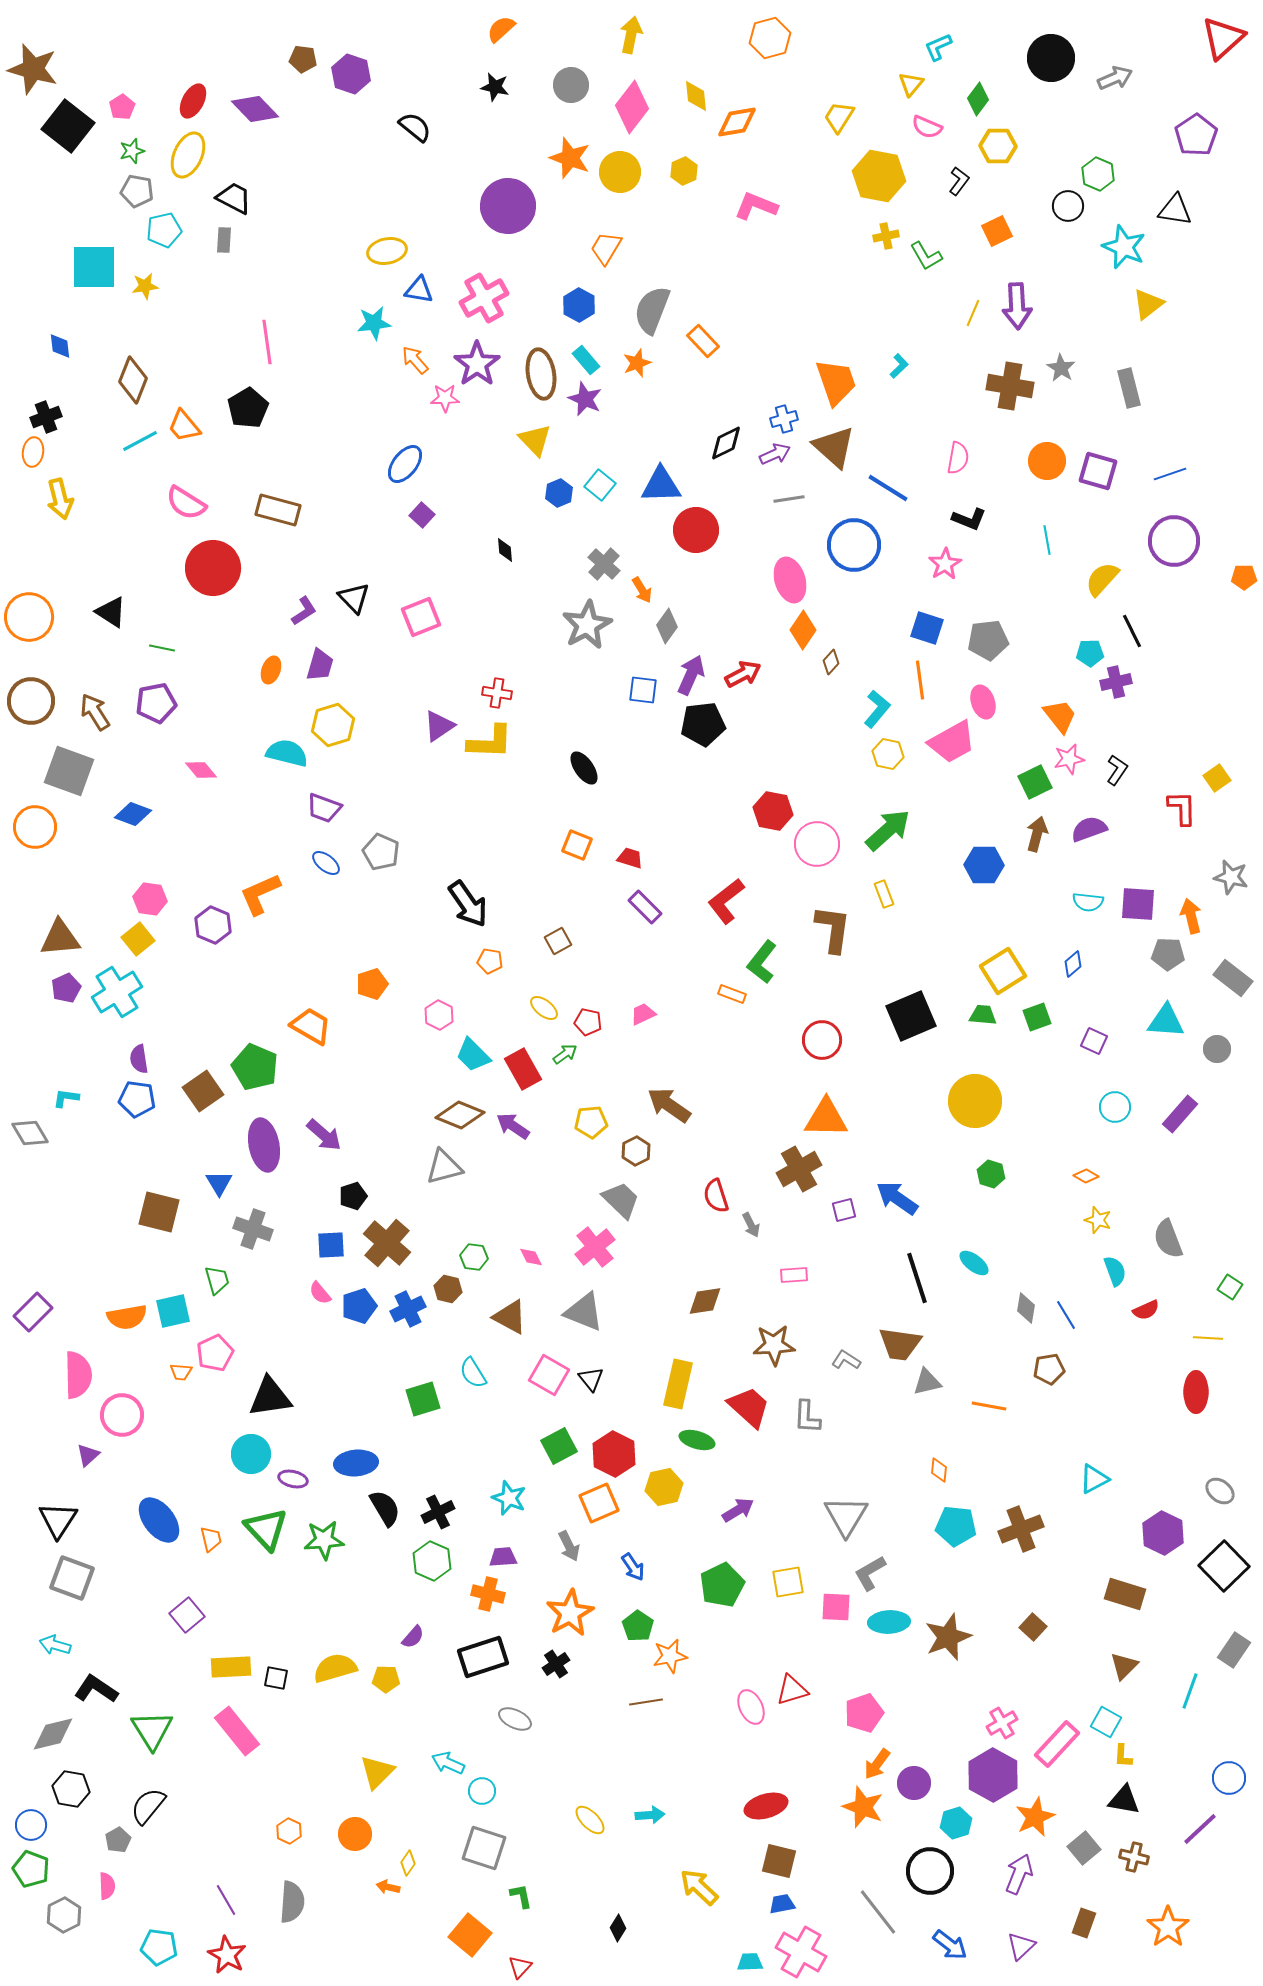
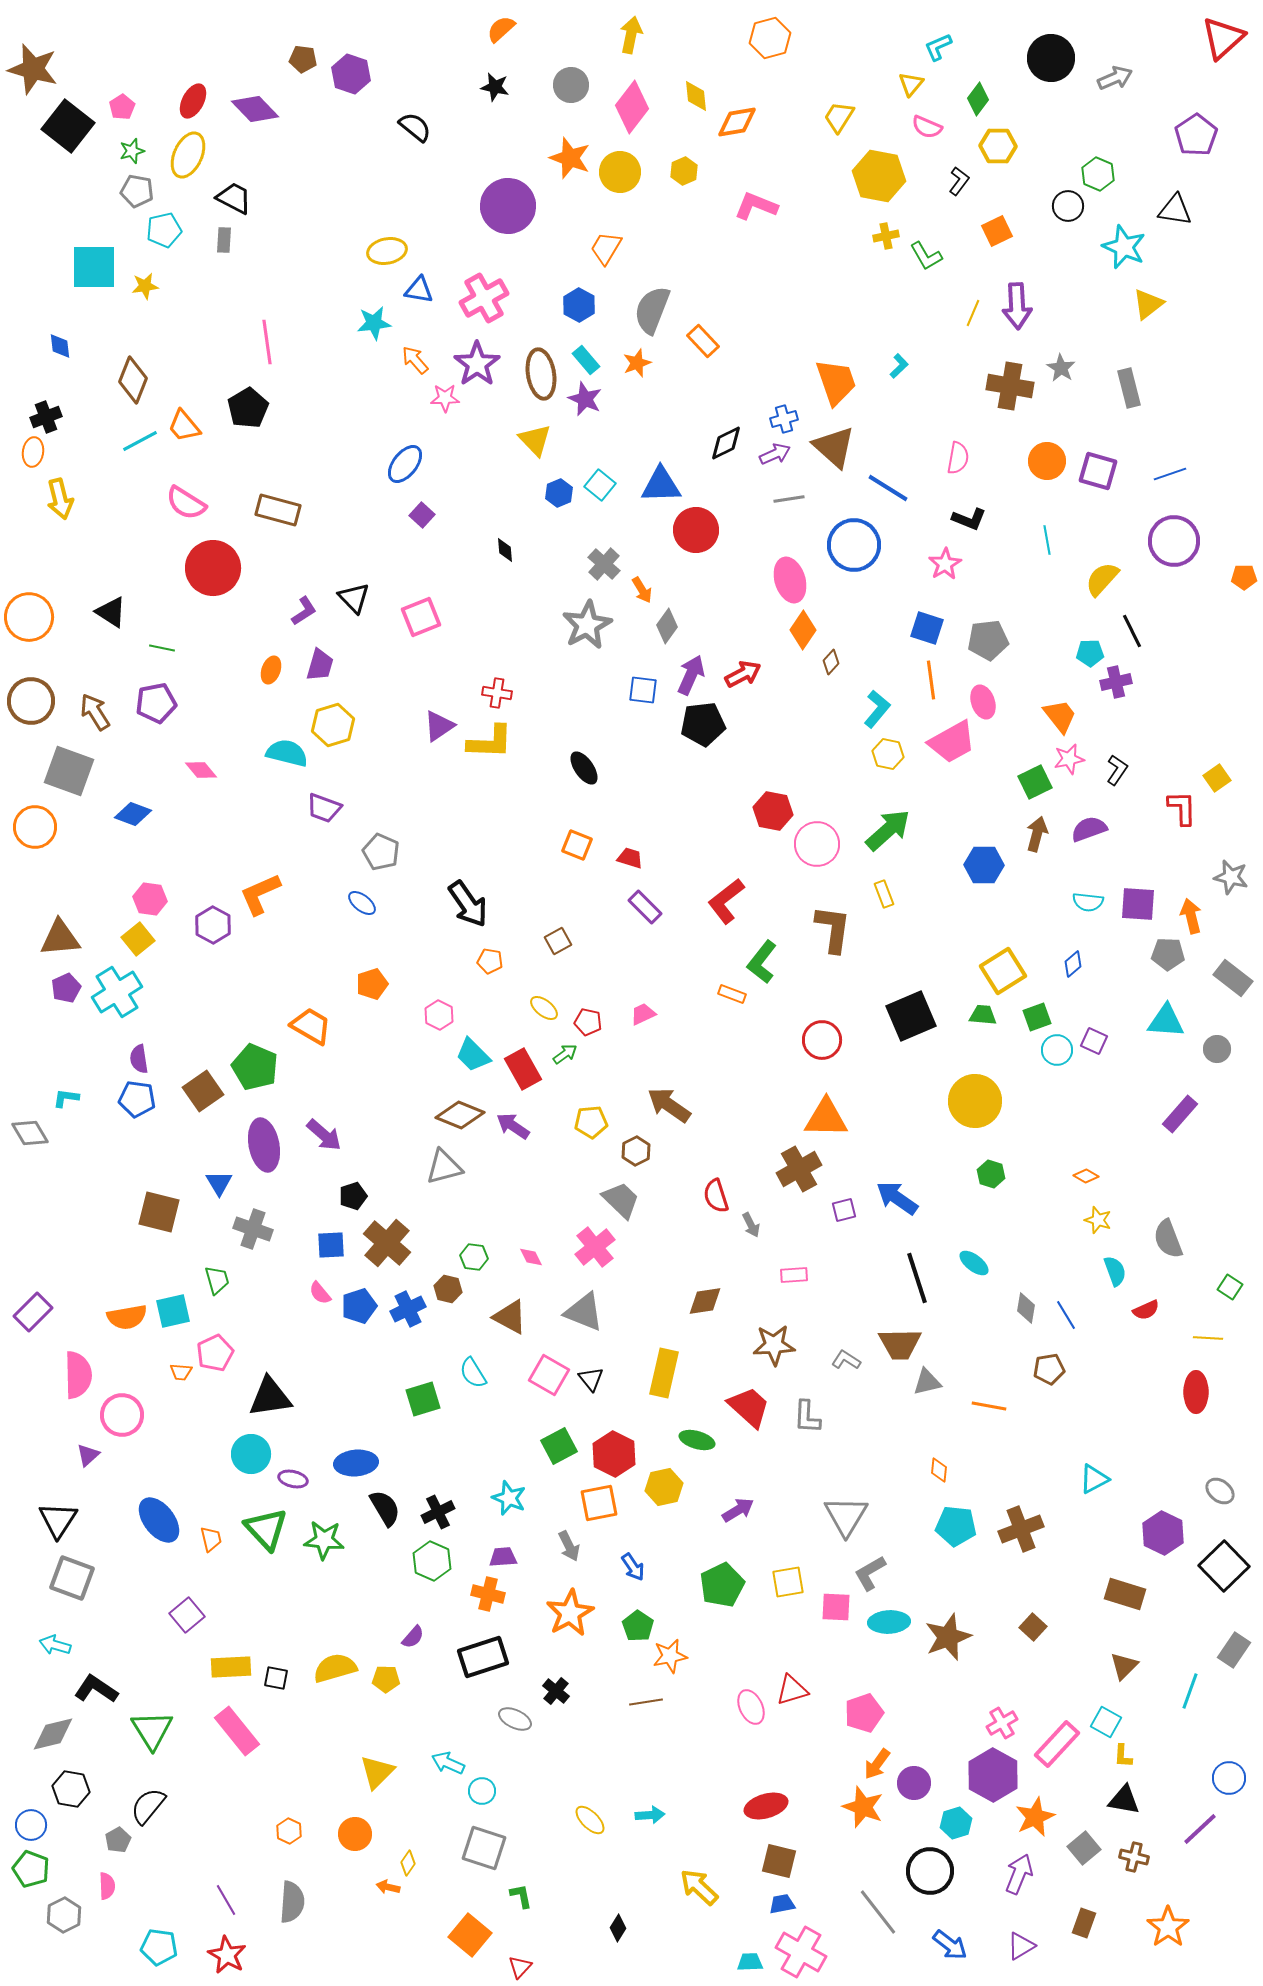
orange line at (920, 680): moved 11 px right
blue ellipse at (326, 863): moved 36 px right, 40 px down
purple hexagon at (213, 925): rotated 6 degrees clockwise
cyan circle at (1115, 1107): moved 58 px left, 57 px up
brown trapezoid at (900, 1344): rotated 9 degrees counterclockwise
yellow rectangle at (678, 1384): moved 14 px left, 11 px up
orange square at (599, 1503): rotated 12 degrees clockwise
green star at (324, 1540): rotated 9 degrees clockwise
black cross at (556, 1664): moved 27 px down; rotated 16 degrees counterclockwise
purple triangle at (1021, 1946): rotated 12 degrees clockwise
